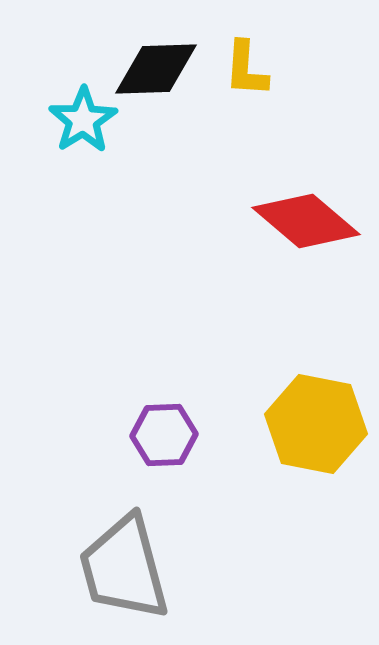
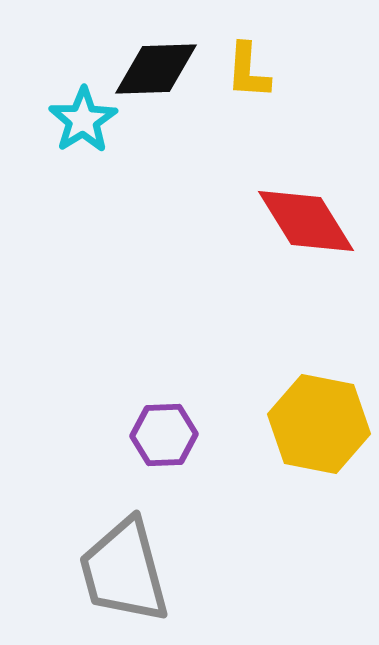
yellow L-shape: moved 2 px right, 2 px down
red diamond: rotated 18 degrees clockwise
yellow hexagon: moved 3 px right
gray trapezoid: moved 3 px down
